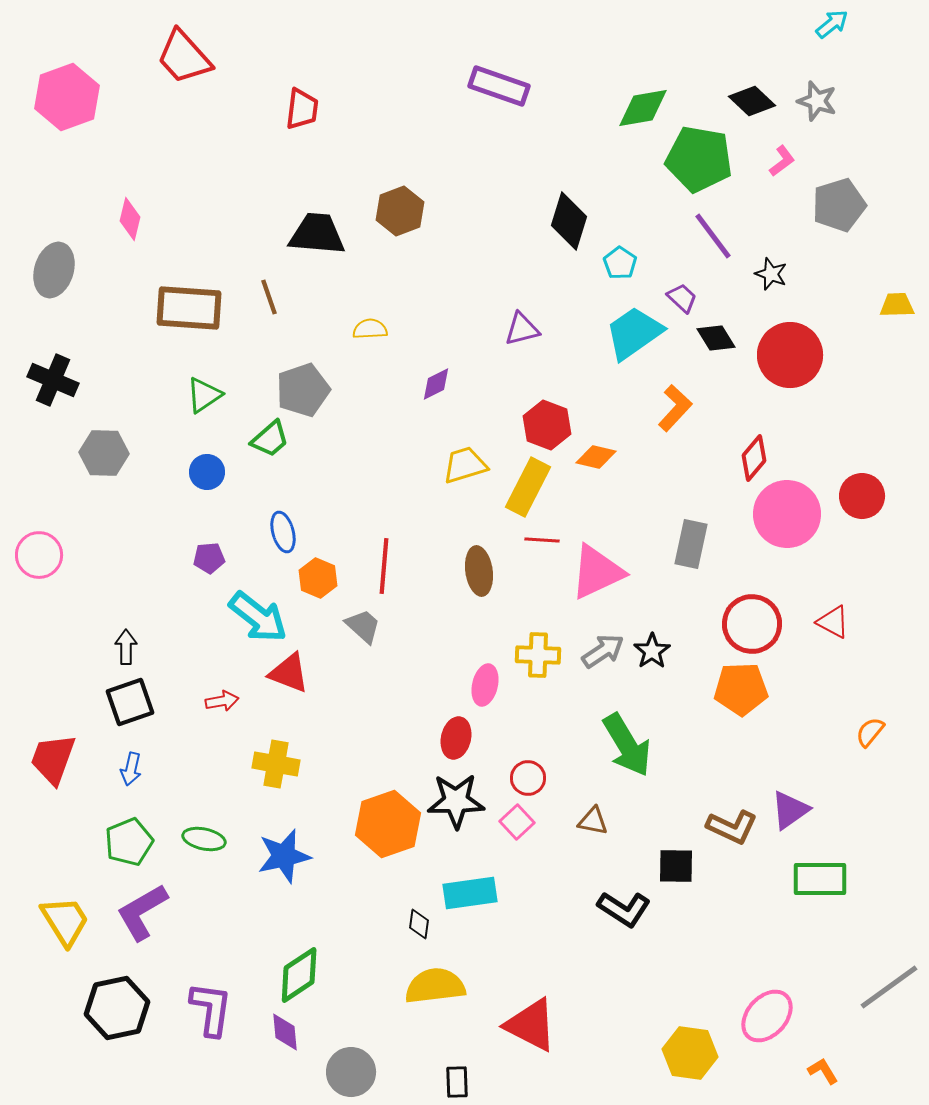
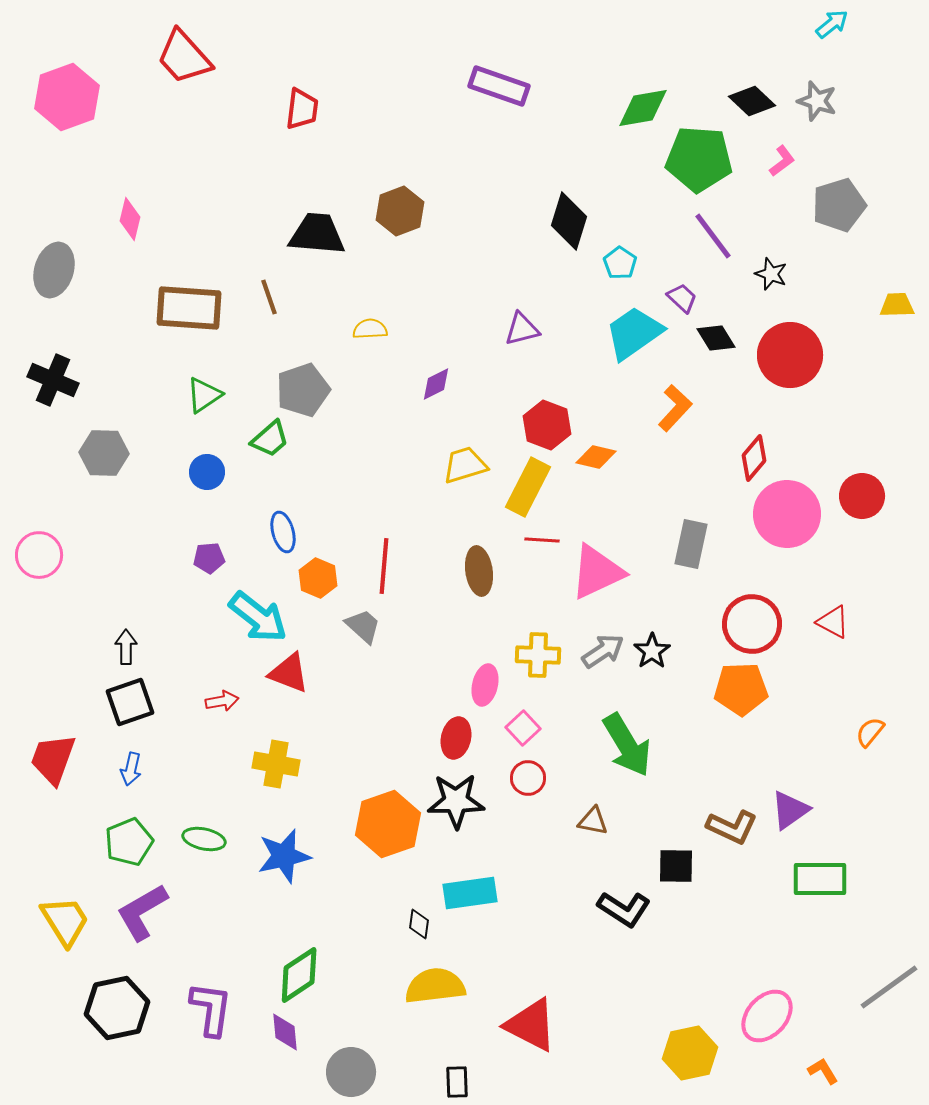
green pentagon at (699, 159): rotated 6 degrees counterclockwise
pink square at (517, 822): moved 6 px right, 94 px up
yellow hexagon at (690, 1053): rotated 20 degrees counterclockwise
